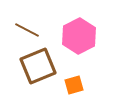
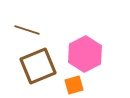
brown line: rotated 10 degrees counterclockwise
pink hexagon: moved 6 px right, 18 px down
